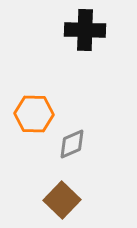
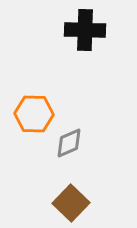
gray diamond: moved 3 px left, 1 px up
brown square: moved 9 px right, 3 px down
